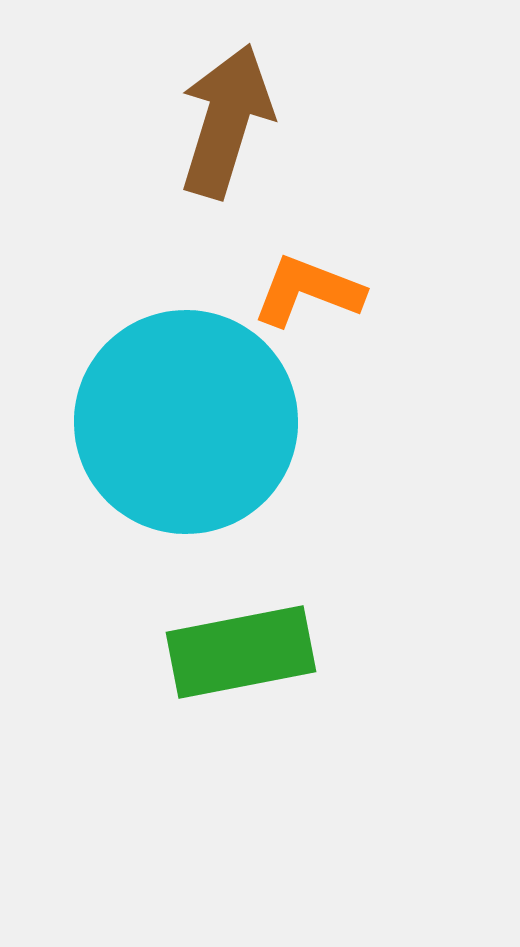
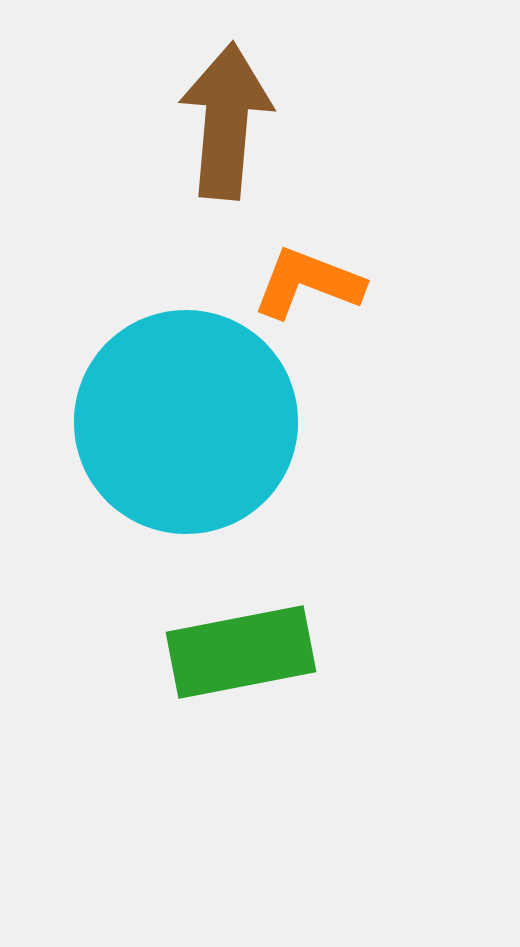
brown arrow: rotated 12 degrees counterclockwise
orange L-shape: moved 8 px up
